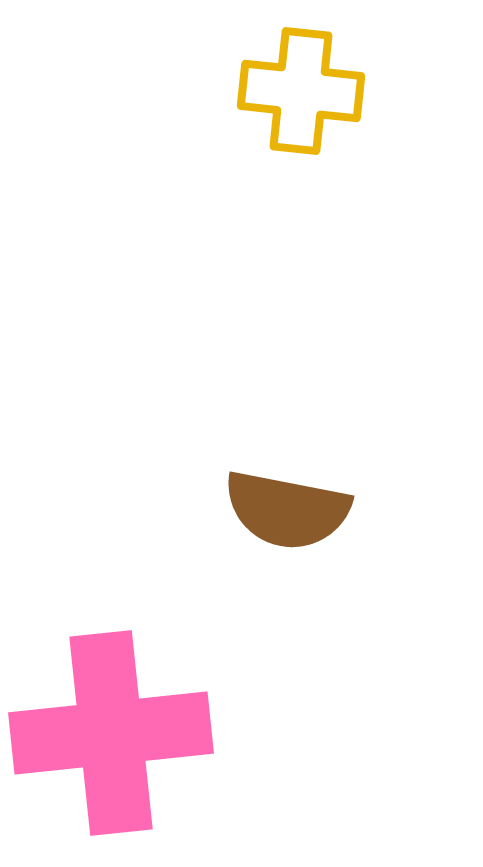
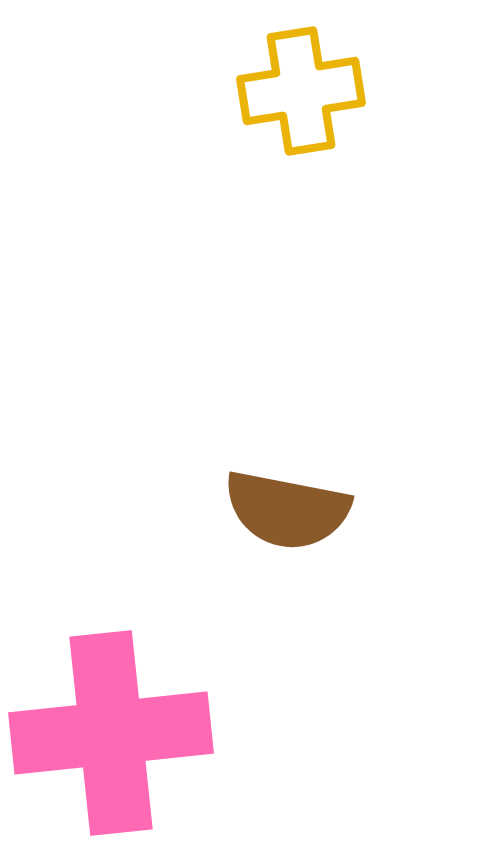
yellow cross: rotated 15 degrees counterclockwise
